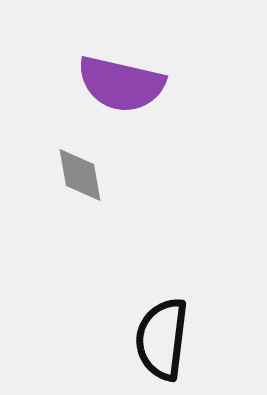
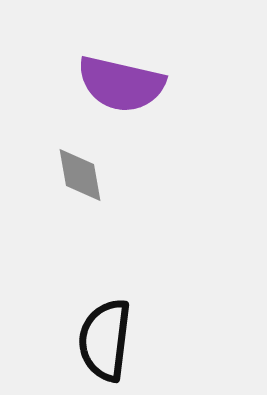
black semicircle: moved 57 px left, 1 px down
